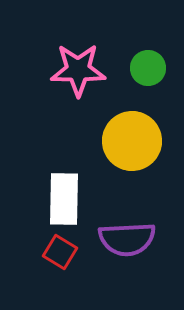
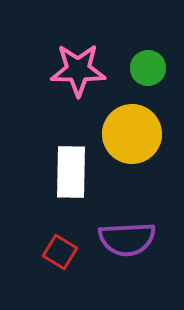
yellow circle: moved 7 px up
white rectangle: moved 7 px right, 27 px up
